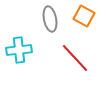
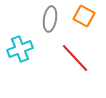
gray ellipse: rotated 20 degrees clockwise
cyan cross: moved 1 px right, 1 px up; rotated 15 degrees counterclockwise
